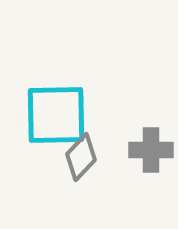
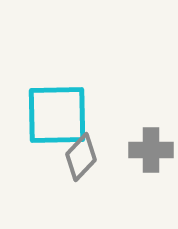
cyan square: moved 1 px right
